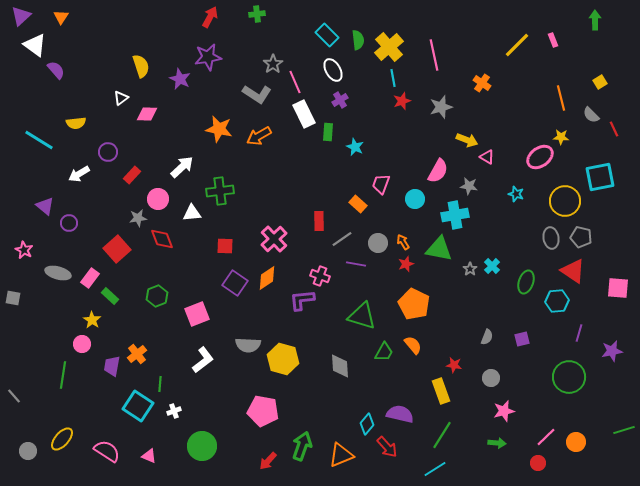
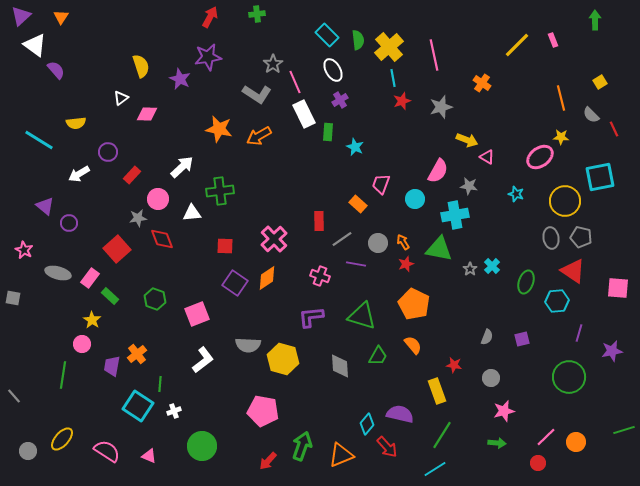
green hexagon at (157, 296): moved 2 px left, 3 px down; rotated 20 degrees counterclockwise
purple L-shape at (302, 300): moved 9 px right, 17 px down
green trapezoid at (384, 352): moved 6 px left, 4 px down
yellow rectangle at (441, 391): moved 4 px left
